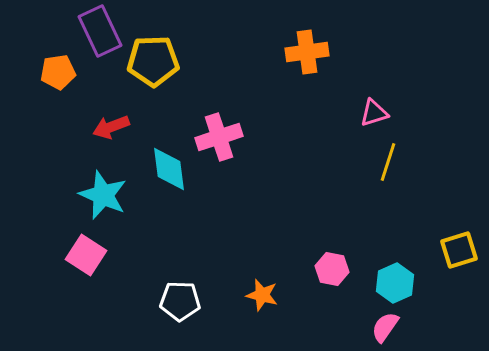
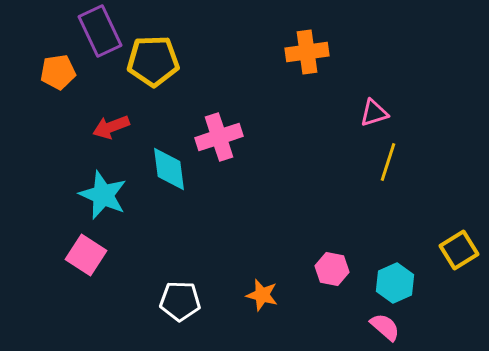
yellow square: rotated 15 degrees counterclockwise
pink semicircle: rotated 96 degrees clockwise
